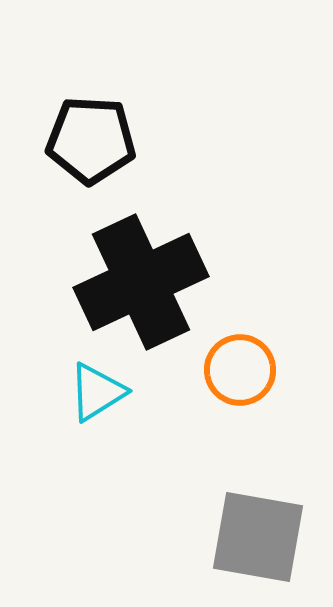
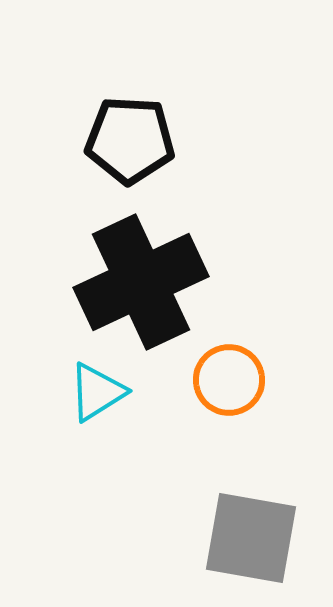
black pentagon: moved 39 px right
orange circle: moved 11 px left, 10 px down
gray square: moved 7 px left, 1 px down
